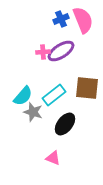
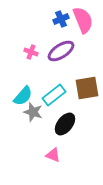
pink cross: moved 12 px left; rotated 24 degrees clockwise
brown square: rotated 15 degrees counterclockwise
pink triangle: moved 3 px up
